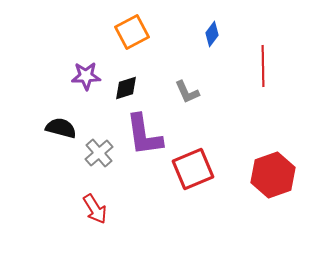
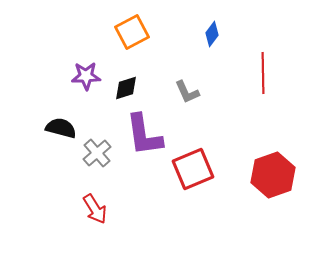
red line: moved 7 px down
gray cross: moved 2 px left
